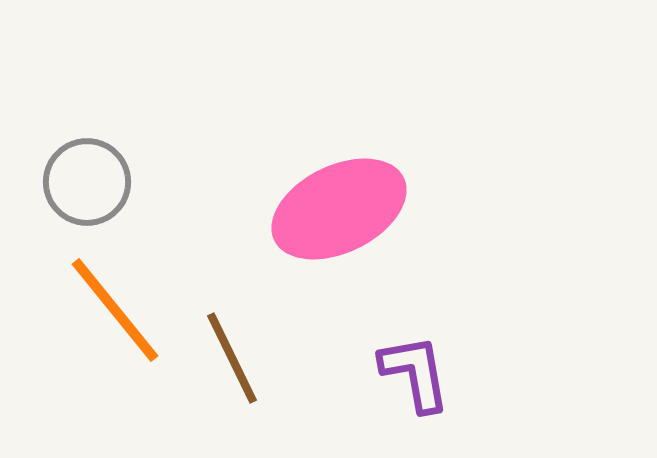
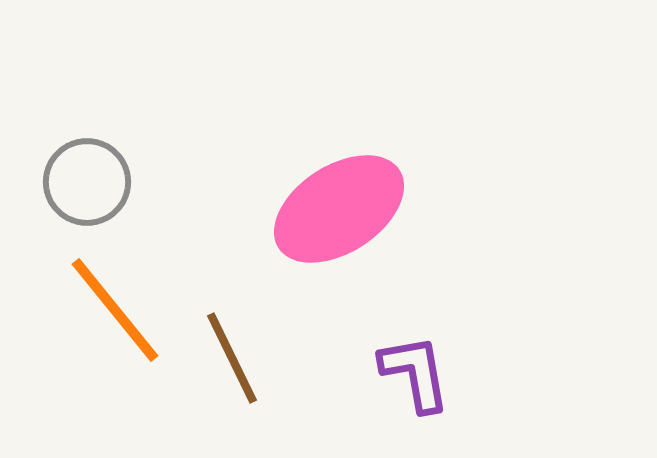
pink ellipse: rotated 7 degrees counterclockwise
